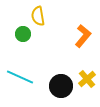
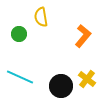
yellow semicircle: moved 3 px right, 1 px down
green circle: moved 4 px left
yellow cross: rotated 12 degrees counterclockwise
